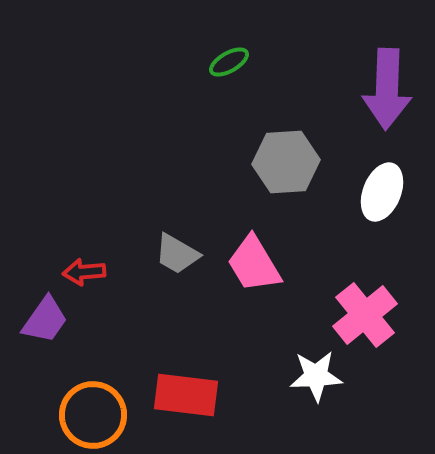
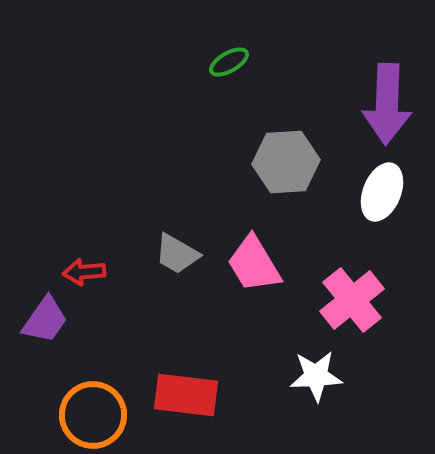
purple arrow: moved 15 px down
pink cross: moved 13 px left, 15 px up
